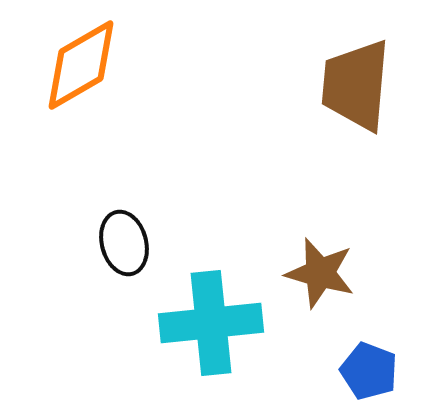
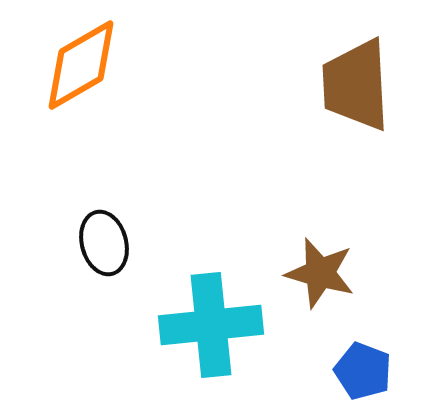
brown trapezoid: rotated 8 degrees counterclockwise
black ellipse: moved 20 px left
cyan cross: moved 2 px down
blue pentagon: moved 6 px left
